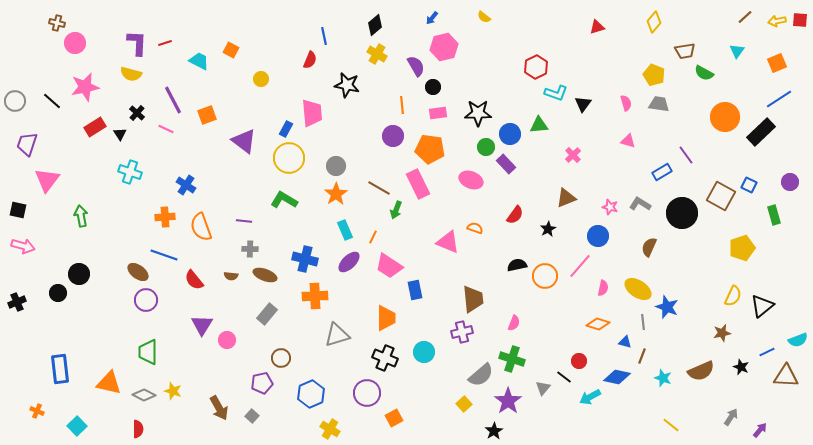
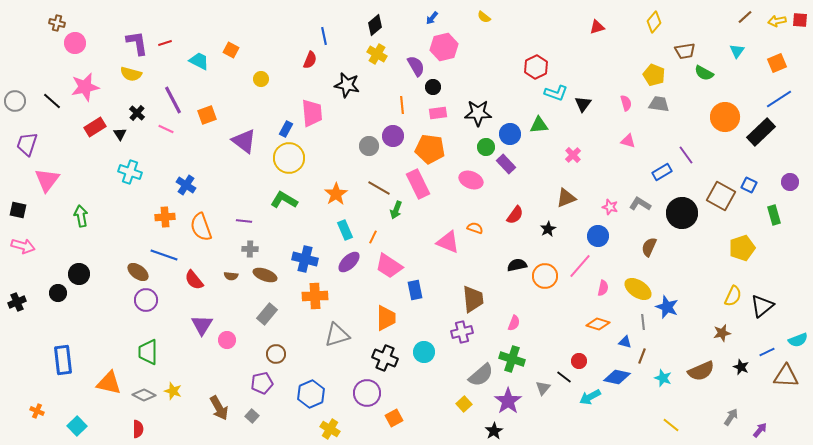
purple L-shape at (137, 43): rotated 12 degrees counterclockwise
gray circle at (336, 166): moved 33 px right, 20 px up
brown circle at (281, 358): moved 5 px left, 4 px up
blue rectangle at (60, 369): moved 3 px right, 9 px up
